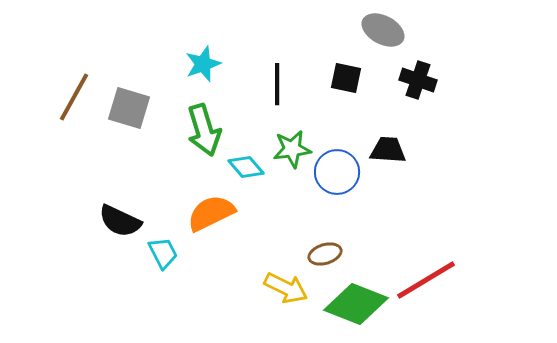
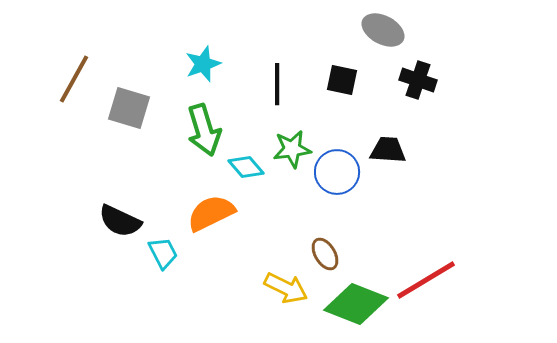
black square: moved 4 px left, 2 px down
brown line: moved 18 px up
brown ellipse: rotated 76 degrees clockwise
